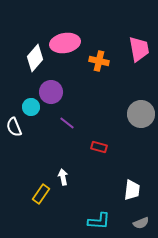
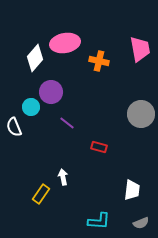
pink trapezoid: moved 1 px right
